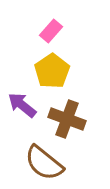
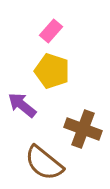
yellow pentagon: rotated 20 degrees counterclockwise
brown cross: moved 16 px right, 10 px down
